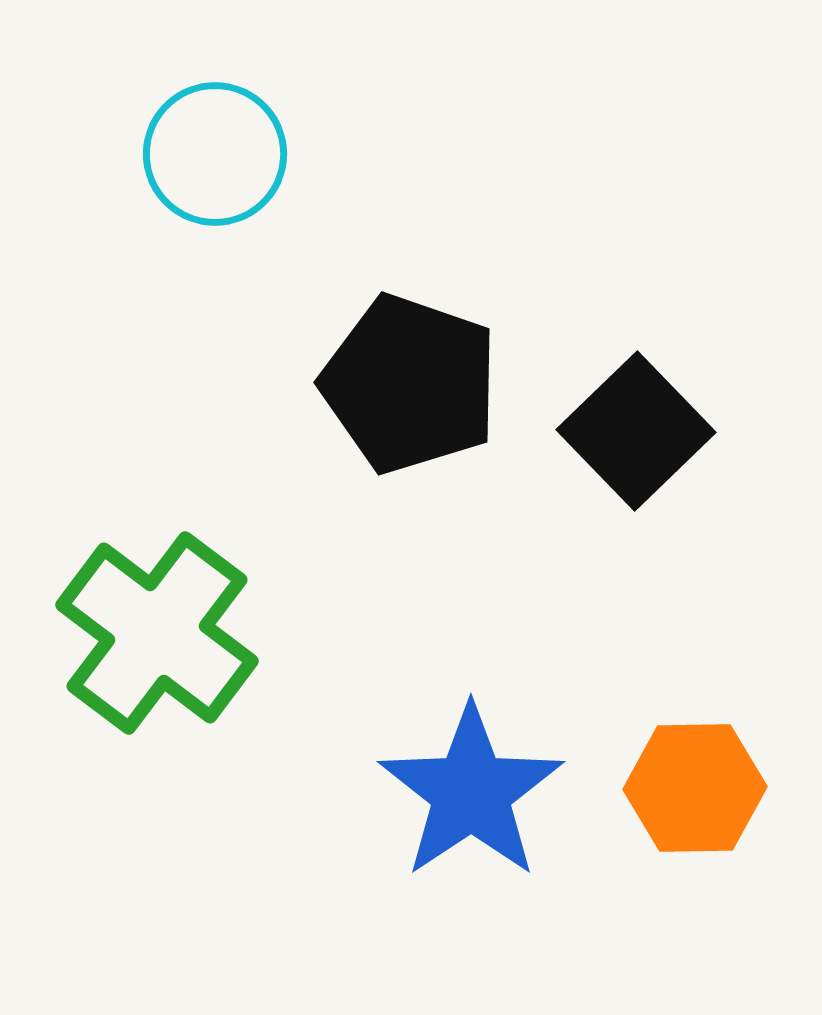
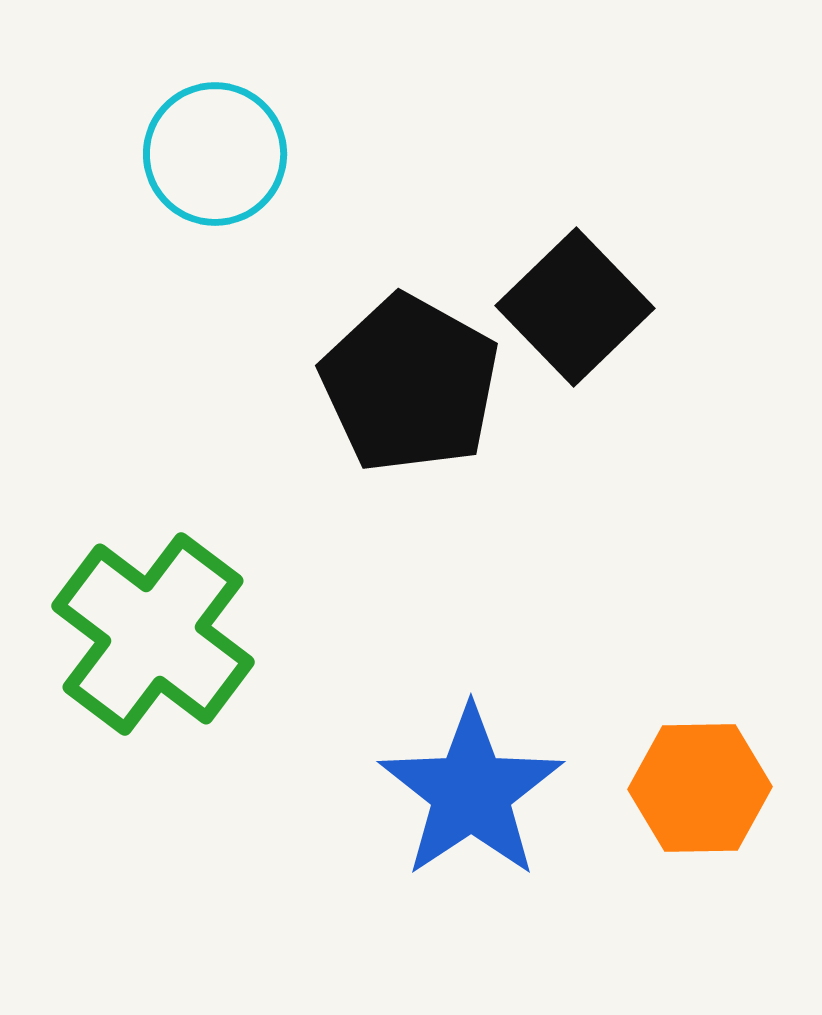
black pentagon: rotated 10 degrees clockwise
black square: moved 61 px left, 124 px up
green cross: moved 4 px left, 1 px down
orange hexagon: moved 5 px right
